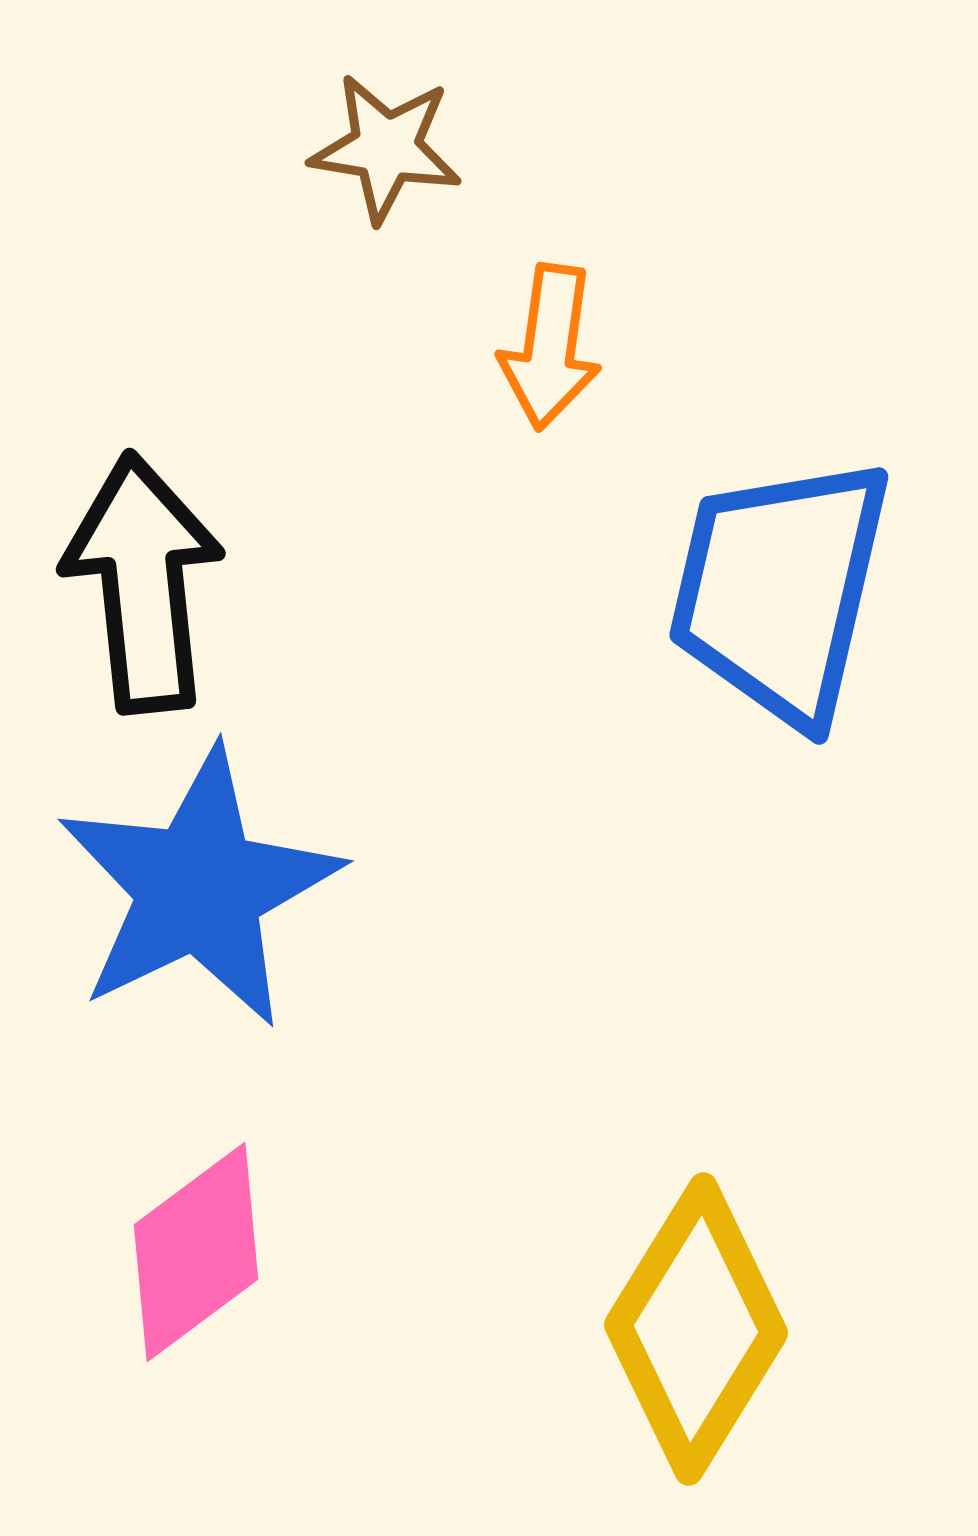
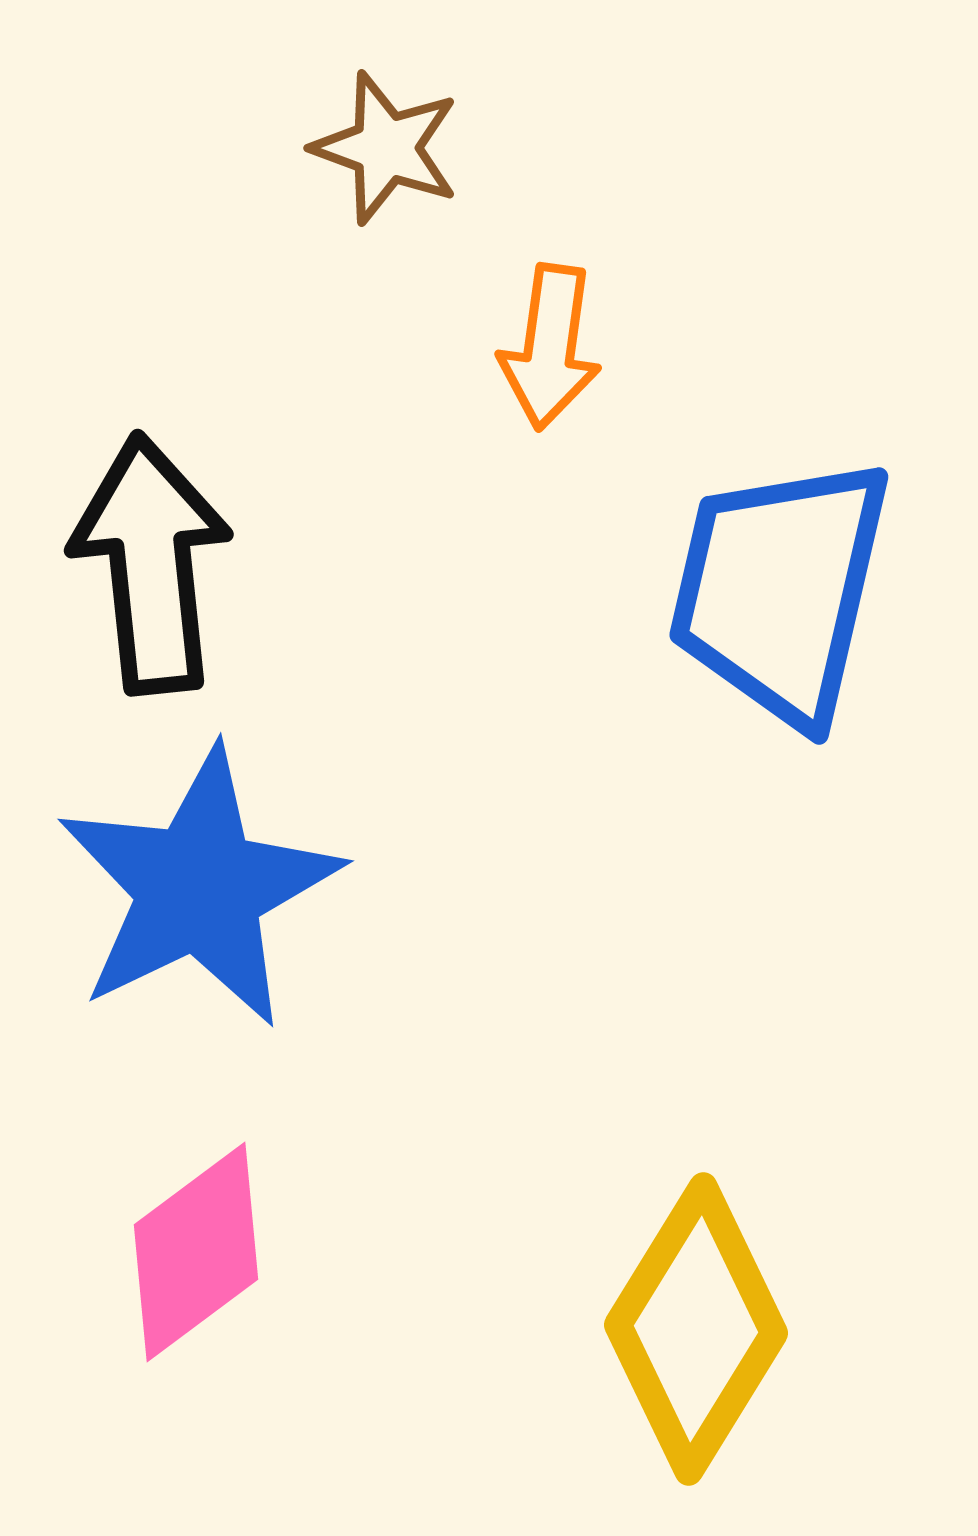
brown star: rotated 11 degrees clockwise
black arrow: moved 8 px right, 19 px up
